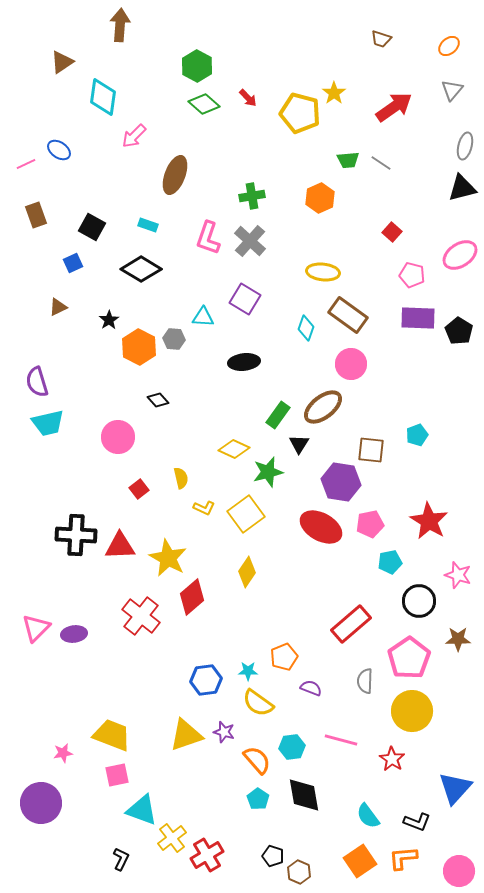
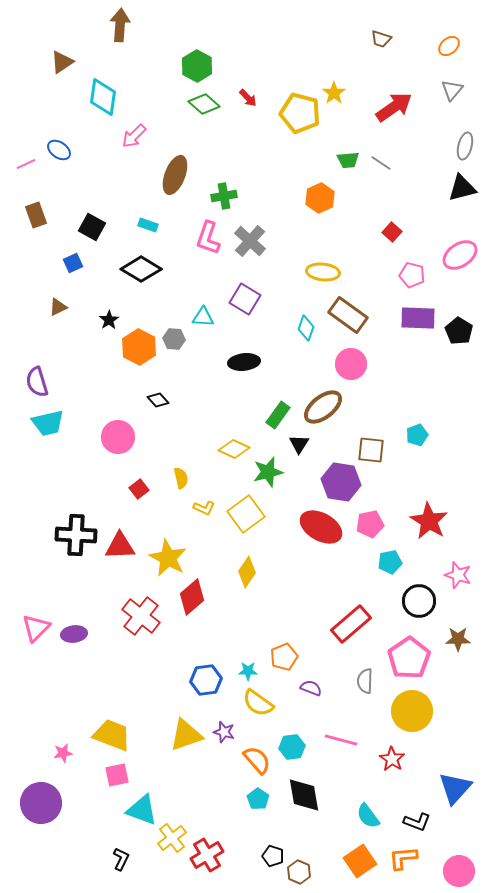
green cross at (252, 196): moved 28 px left
